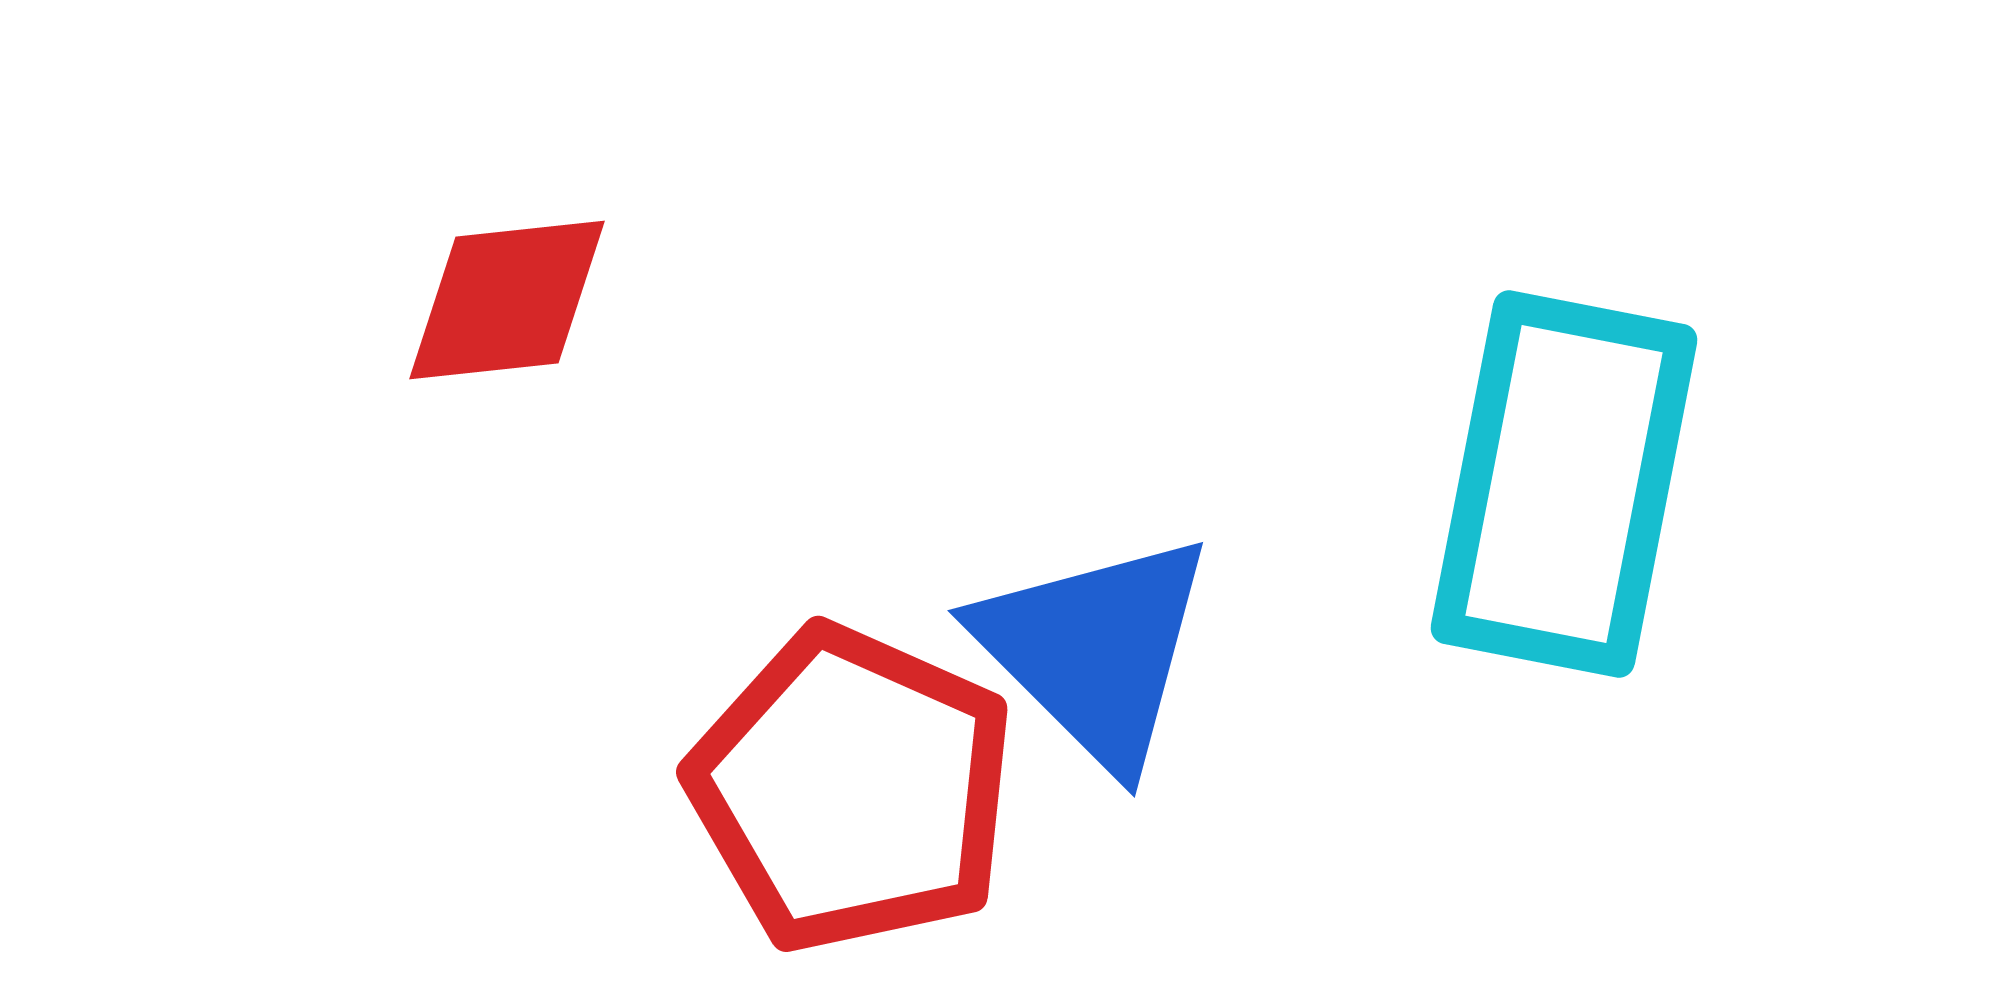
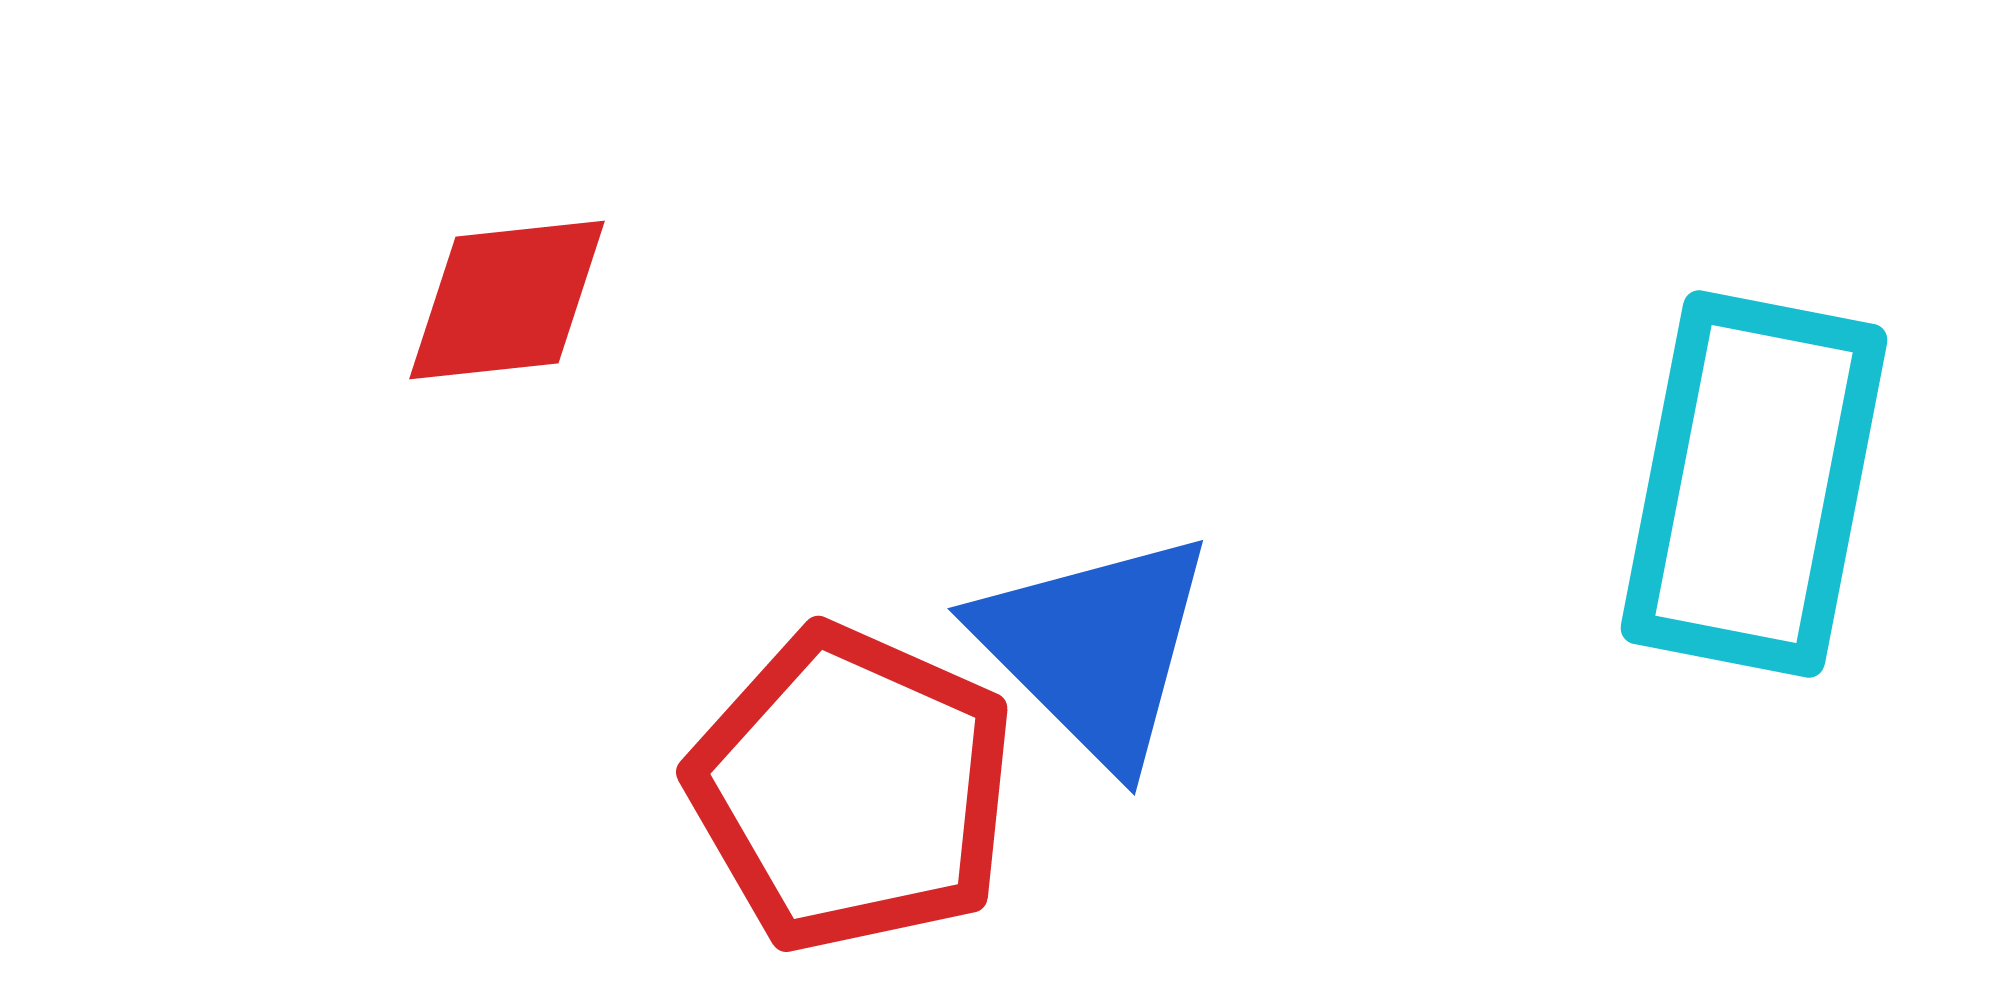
cyan rectangle: moved 190 px right
blue triangle: moved 2 px up
